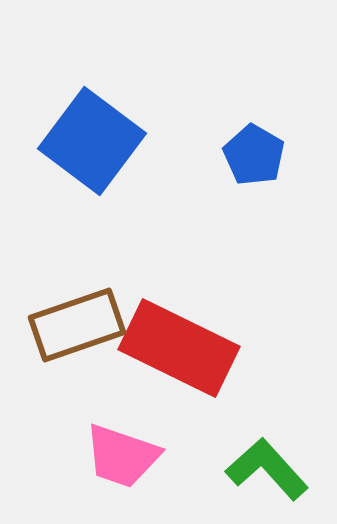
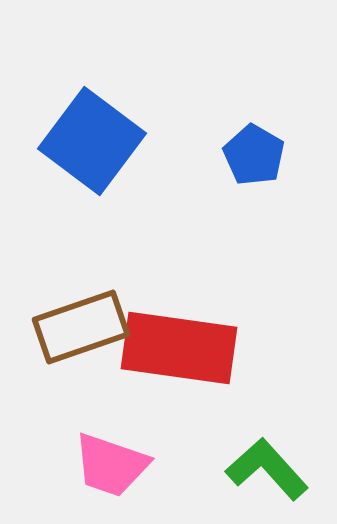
brown rectangle: moved 4 px right, 2 px down
red rectangle: rotated 18 degrees counterclockwise
pink trapezoid: moved 11 px left, 9 px down
